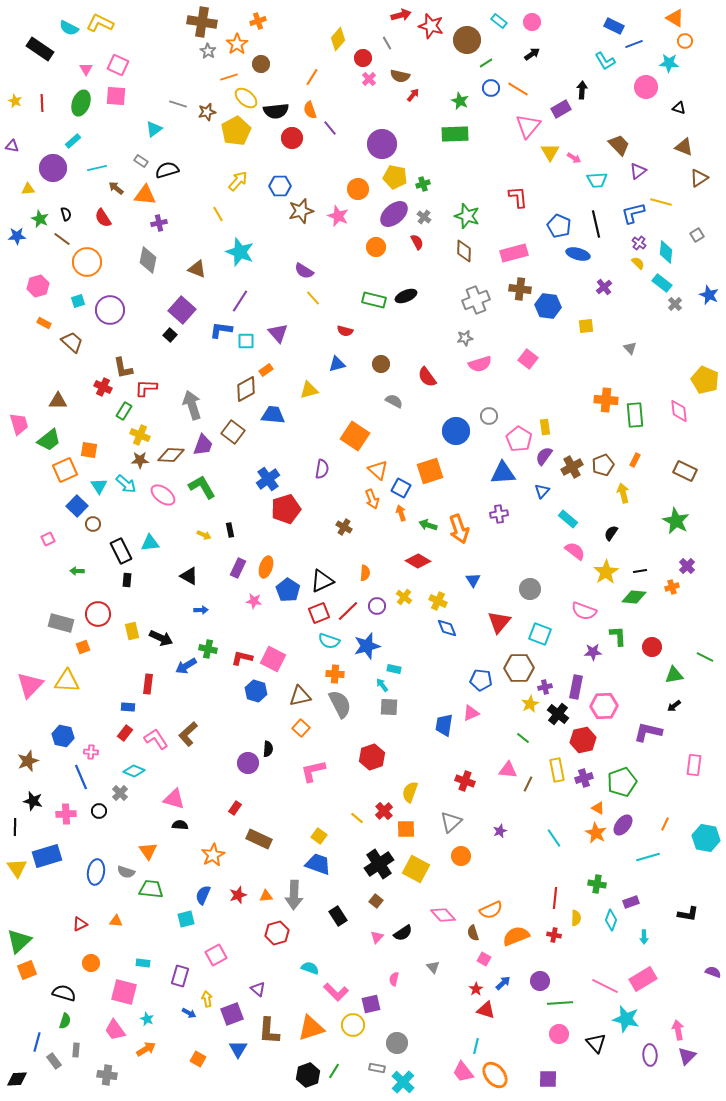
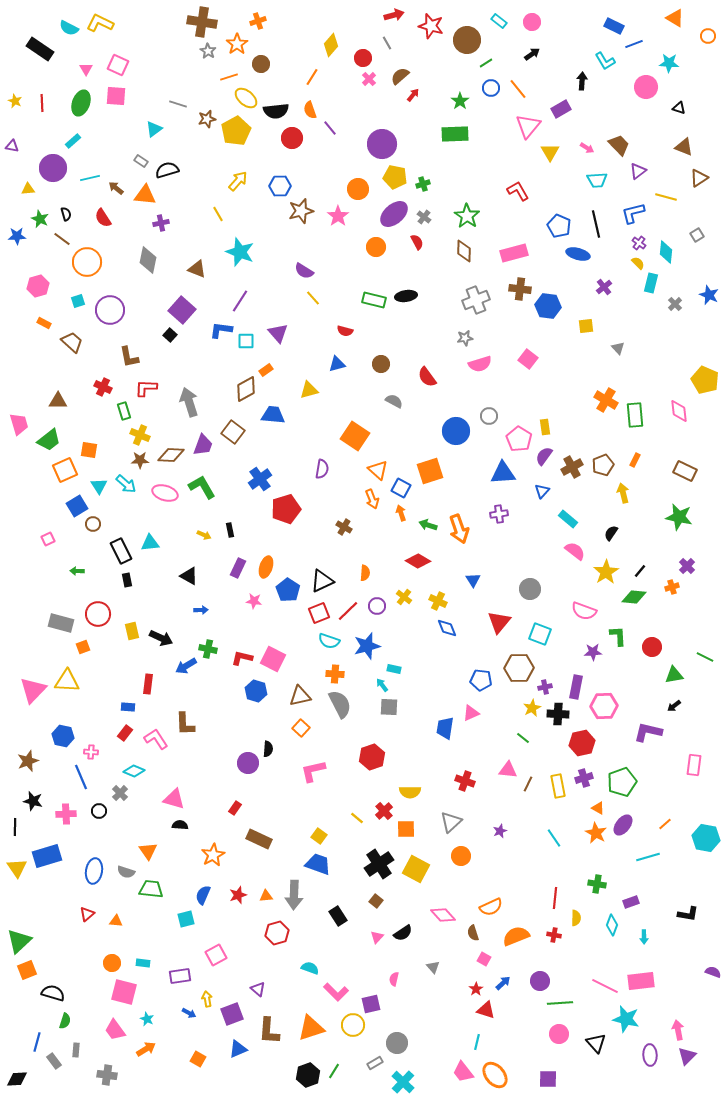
red arrow at (401, 15): moved 7 px left
yellow diamond at (338, 39): moved 7 px left, 6 px down
orange circle at (685, 41): moved 23 px right, 5 px up
brown semicircle at (400, 76): rotated 126 degrees clockwise
orange line at (518, 89): rotated 20 degrees clockwise
black arrow at (582, 90): moved 9 px up
green star at (460, 101): rotated 12 degrees clockwise
brown star at (207, 112): moved 7 px down
pink arrow at (574, 158): moved 13 px right, 10 px up
cyan line at (97, 168): moved 7 px left, 10 px down
red L-shape at (518, 197): moved 6 px up; rotated 25 degrees counterclockwise
yellow line at (661, 202): moved 5 px right, 5 px up
pink star at (338, 216): rotated 15 degrees clockwise
green star at (467, 216): rotated 15 degrees clockwise
purple cross at (159, 223): moved 2 px right
cyan rectangle at (662, 283): moved 11 px left; rotated 66 degrees clockwise
black ellipse at (406, 296): rotated 15 degrees clockwise
gray triangle at (630, 348): moved 12 px left
brown L-shape at (123, 368): moved 6 px right, 11 px up
orange cross at (606, 400): rotated 25 degrees clockwise
gray arrow at (192, 405): moved 3 px left, 3 px up
green rectangle at (124, 411): rotated 48 degrees counterclockwise
blue cross at (268, 479): moved 8 px left
pink ellipse at (163, 495): moved 2 px right, 2 px up; rotated 20 degrees counterclockwise
blue square at (77, 506): rotated 15 degrees clockwise
green star at (676, 521): moved 3 px right, 4 px up; rotated 16 degrees counterclockwise
black line at (640, 571): rotated 40 degrees counterclockwise
black rectangle at (127, 580): rotated 16 degrees counterclockwise
pink triangle at (30, 685): moved 3 px right, 5 px down
yellow star at (530, 704): moved 2 px right, 4 px down
black cross at (558, 714): rotated 35 degrees counterclockwise
blue trapezoid at (444, 725): moved 1 px right, 3 px down
brown L-shape at (188, 734): moved 3 px left, 10 px up; rotated 50 degrees counterclockwise
red hexagon at (583, 740): moved 1 px left, 3 px down
yellow rectangle at (557, 770): moved 1 px right, 16 px down
yellow semicircle at (410, 792): rotated 110 degrees counterclockwise
orange line at (665, 824): rotated 24 degrees clockwise
blue ellipse at (96, 872): moved 2 px left, 1 px up
orange semicircle at (491, 910): moved 3 px up
cyan diamond at (611, 920): moved 1 px right, 5 px down
red triangle at (80, 924): moved 7 px right, 10 px up; rotated 14 degrees counterclockwise
orange circle at (91, 963): moved 21 px right
purple rectangle at (180, 976): rotated 65 degrees clockwise
pink rectangle at (643, 979): moved 2 px left, 2 px down; rotated 24 degrees clockwise
black semicircle at (64, 993): moved 11 px left
cyan line at (476, 1046): moved 1 px right, 4 px up
blue triangle at (238, 1049): rotated 36 degrees clockwise
gray rectangle at (377, 1068): moved 2 px left, 5 px up; rotated 42 degrees counterclockwise
